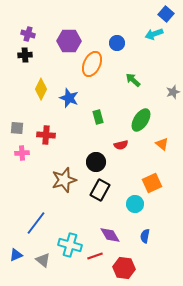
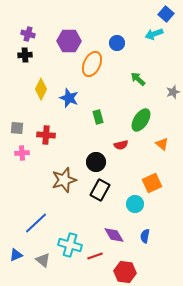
green arrow: moved 5 px right, 1 px up
blue line: rotated 10 degrees clockwise
purple diamond: moved 4 px right
red hexagon: moved 1 px right, 4 px down
